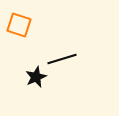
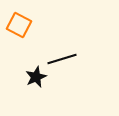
orange square: rotated 10 degrees clockwise
